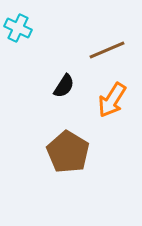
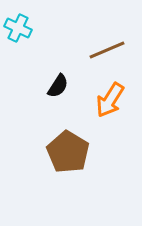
black semicircle: moved 6 px left
orange arrow: moved 2 px left
